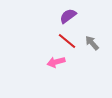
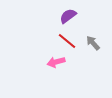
gray arrow: moved 1 px right
